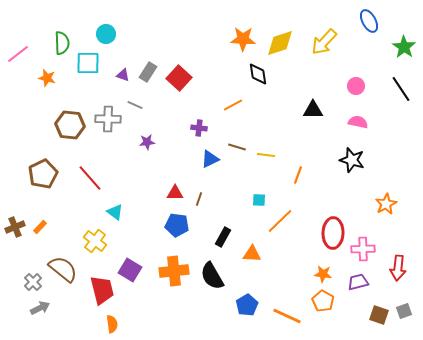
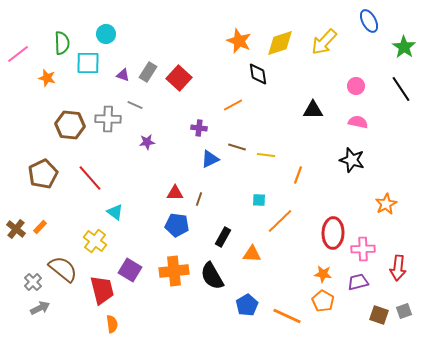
orange star at (243, 39): moved 4 px left, 2 px down; rotated 20 degrees clockwise
brown cross at (15, 227): moved 1 px right, 2 px down; rotated 30 degrees counterclockwise
